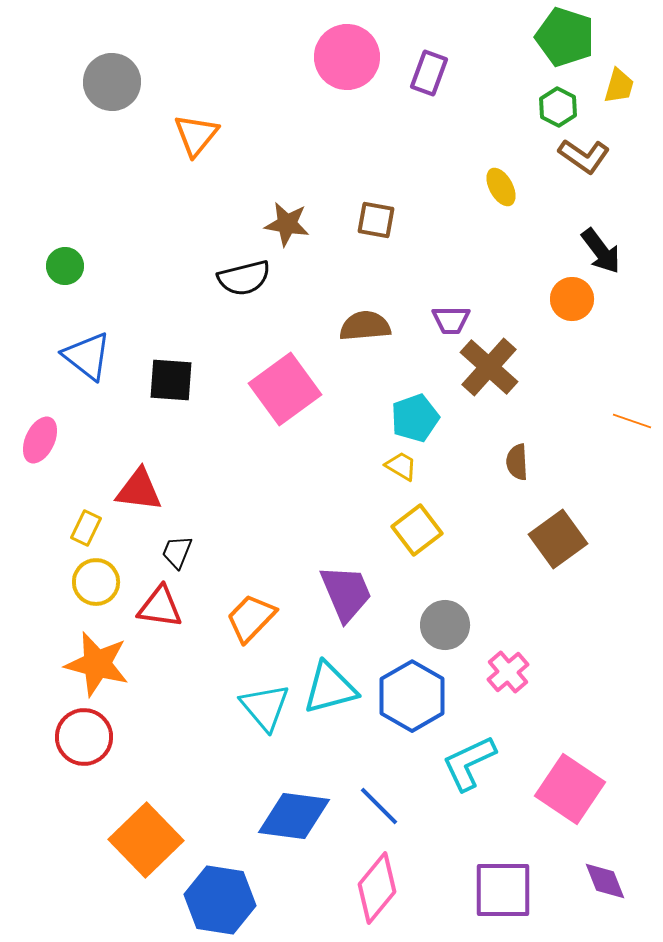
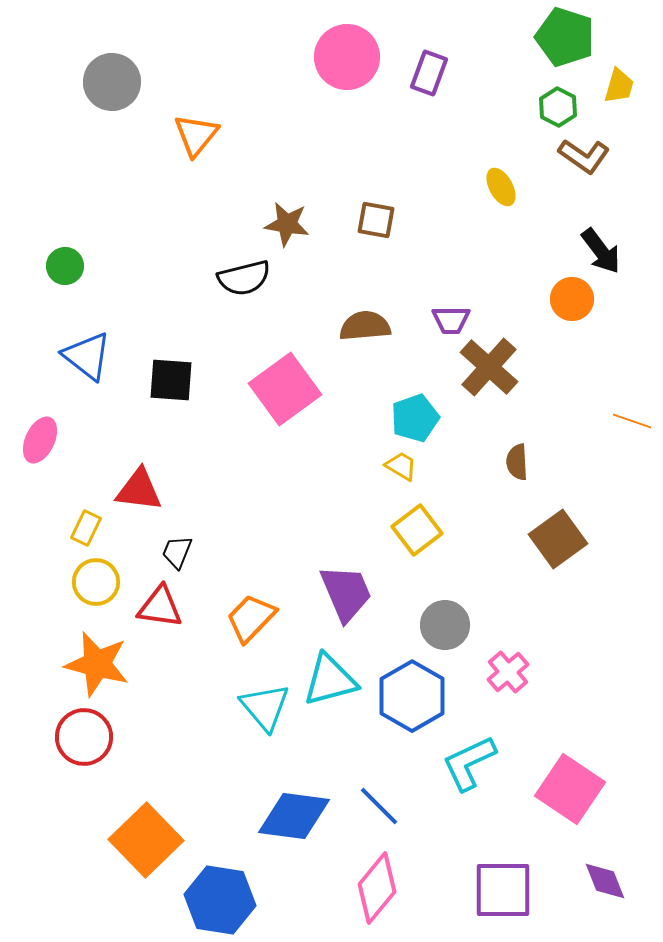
cyan triangle at (330, 688): moved 8 px up
